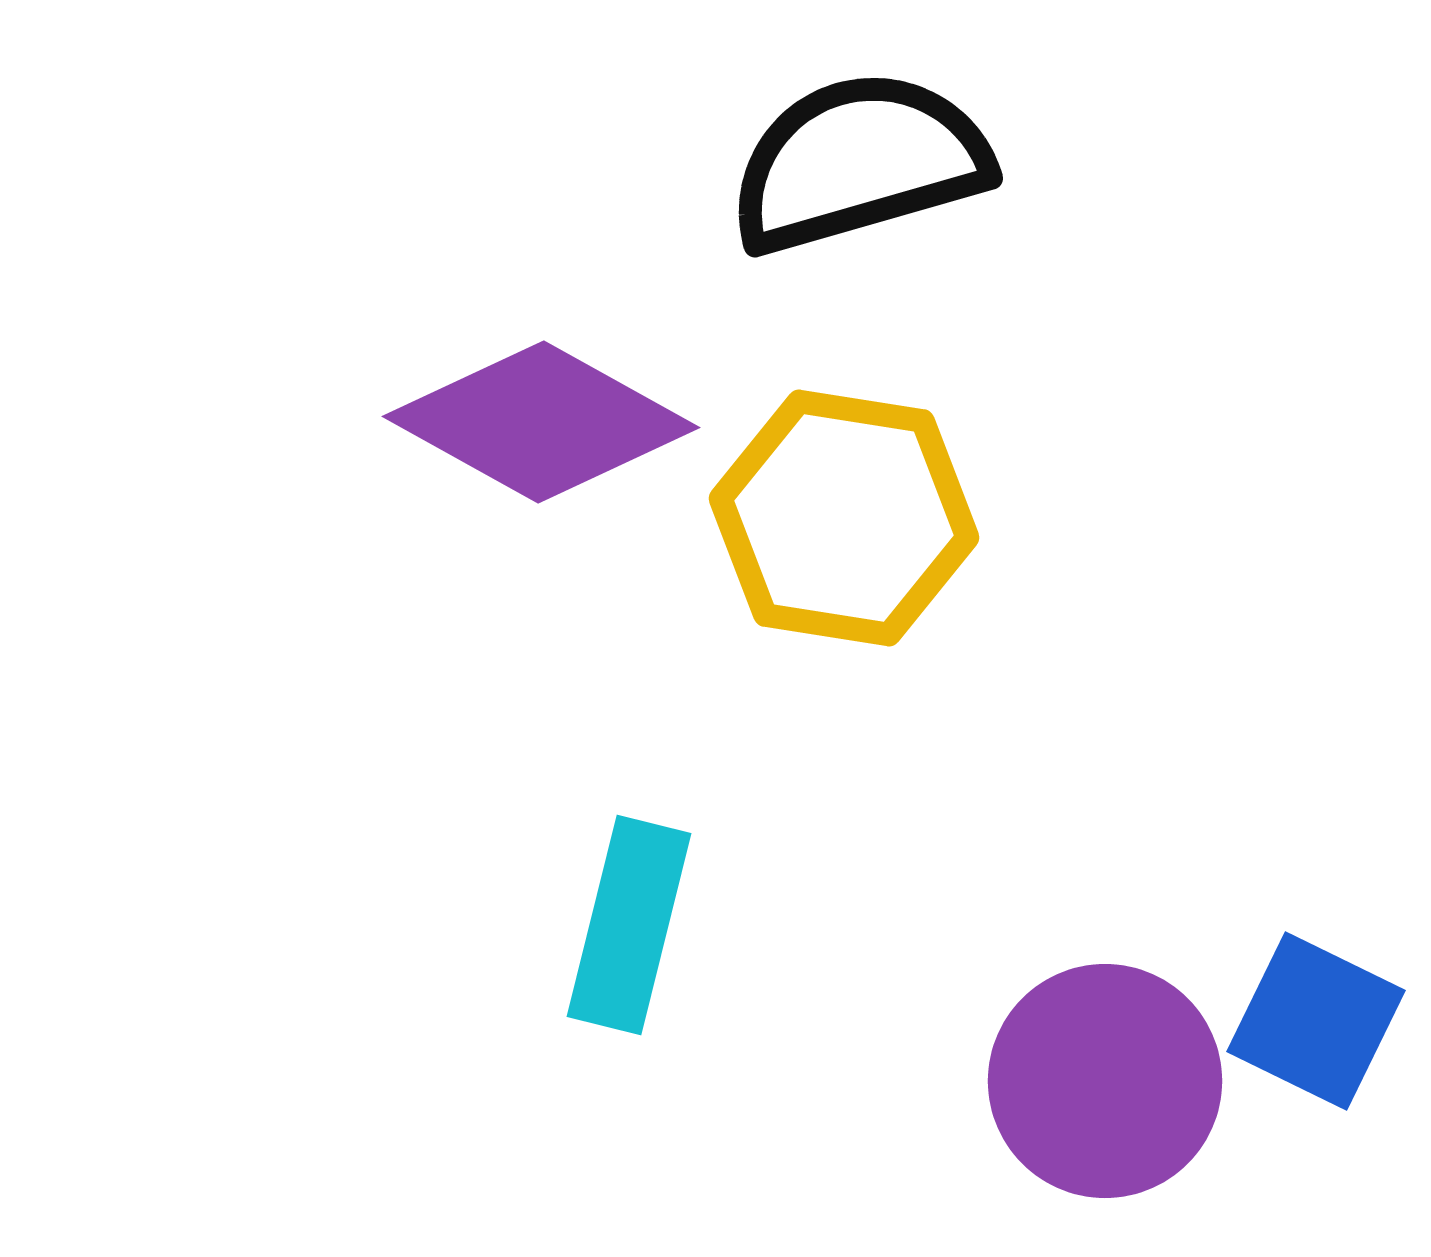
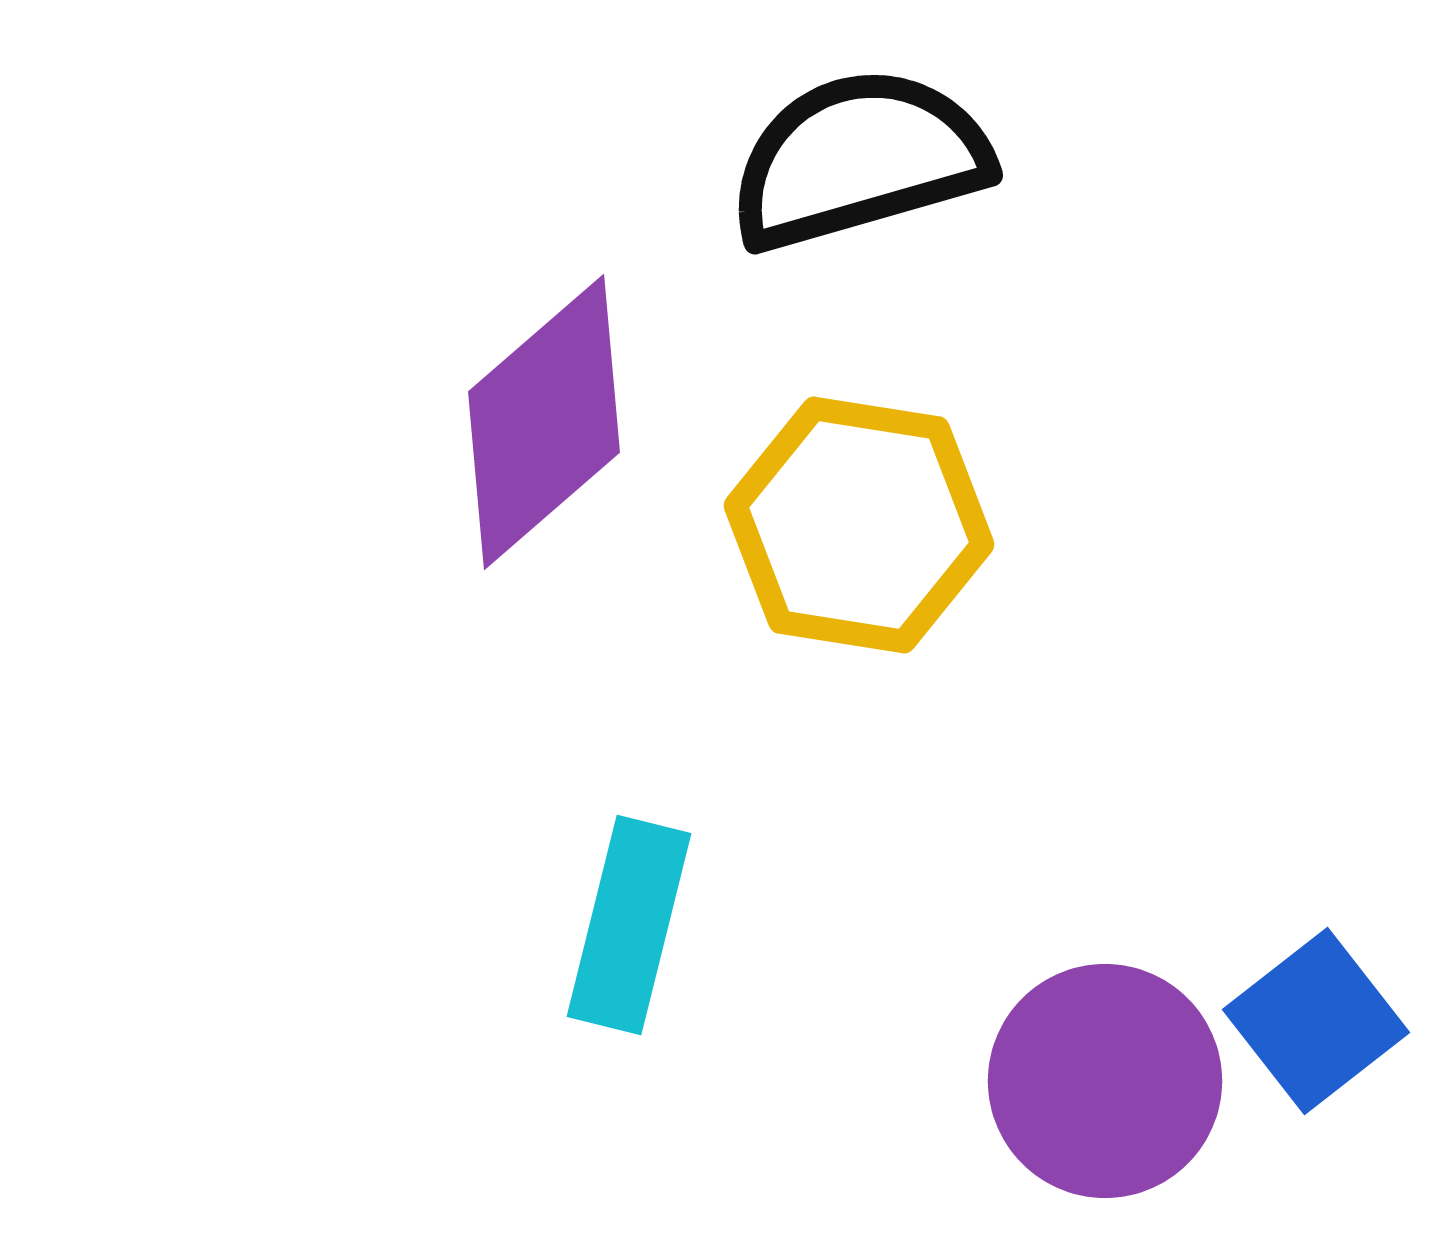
black semicircle: moved 3 px up
purple diamond: moved 3 px right; rotated 70 degrees counterclockwise
yellow hexagon: moved 15 px right, 7 px down
blue square: rotated 26 degrees clockwise
